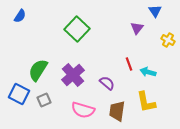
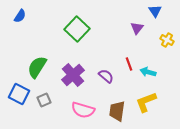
yellow cross: moved 1 px left
green semicircle: moved 1 px left, 3 px up
purple semicircle: moved 1 px left, 7 px up
yellow L-shape: rotated 80 degrees clockwise
